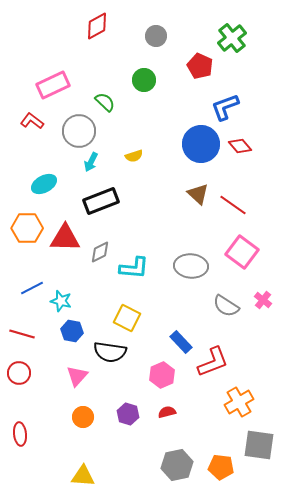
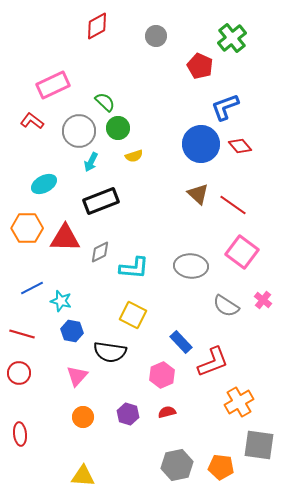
green circle at (144, 80): moved 26 px left, 48 px down
yellow square at (127, 318): moved 6 px right, 3 px up
